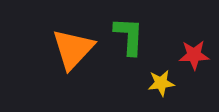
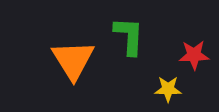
orange triangle: moved 11 px down; rotated 15 degrees counterclockwise
yellow star: moved 7 px right, 6 px down; rotated 8 degrees clockwise
